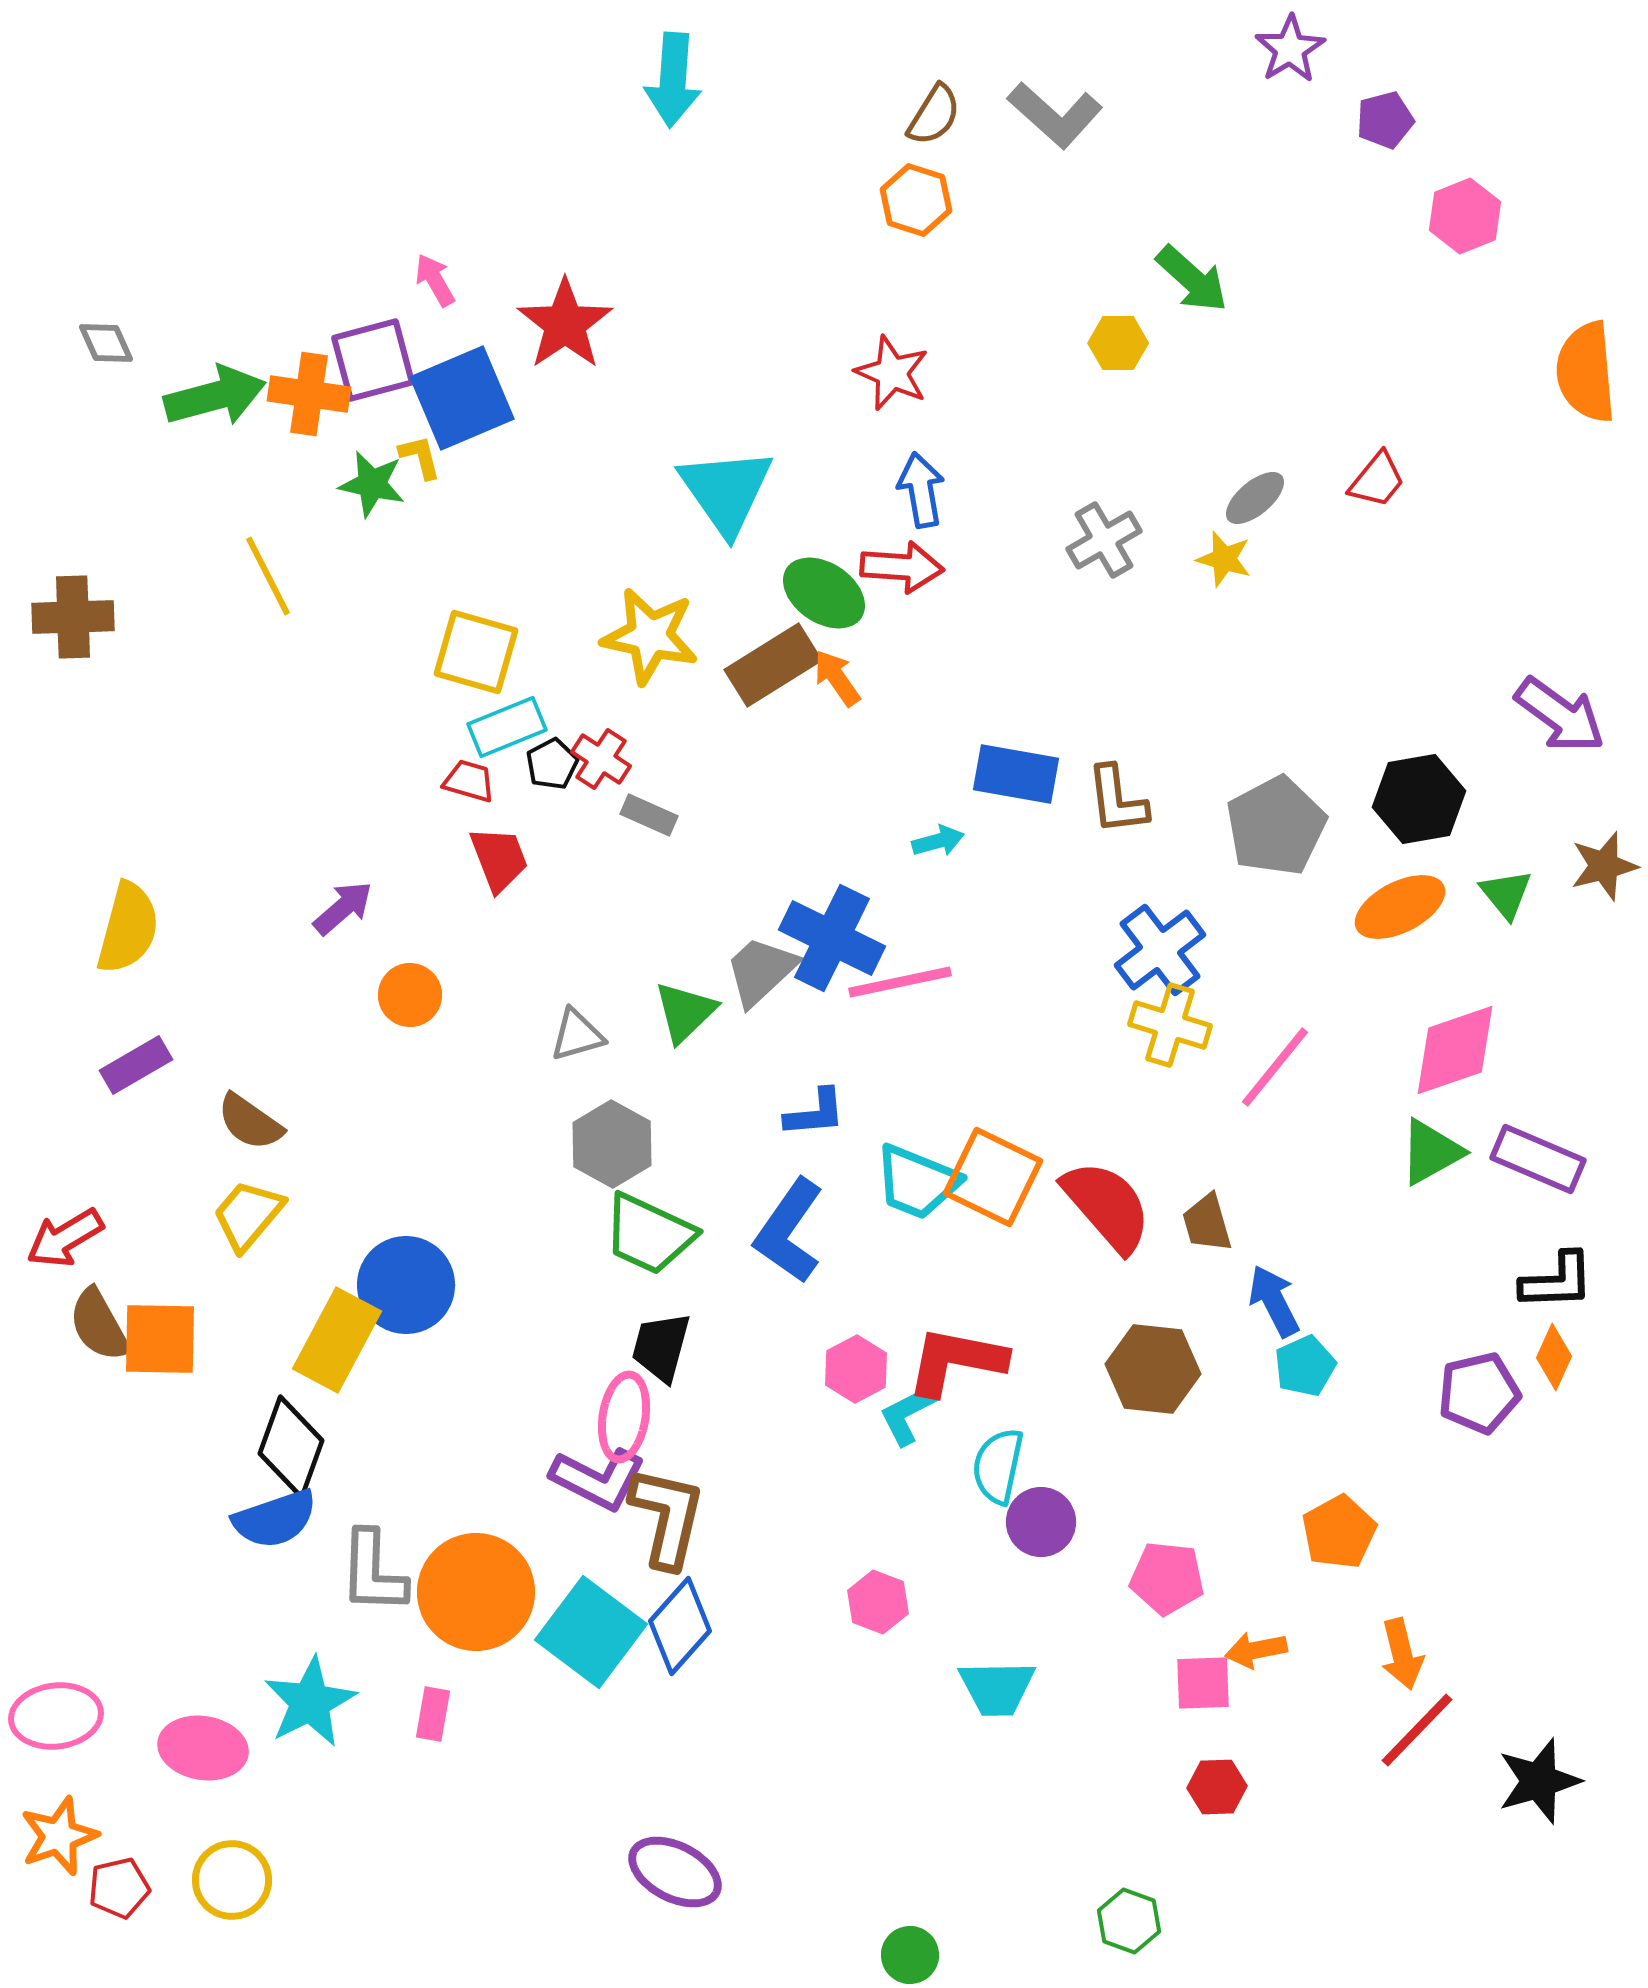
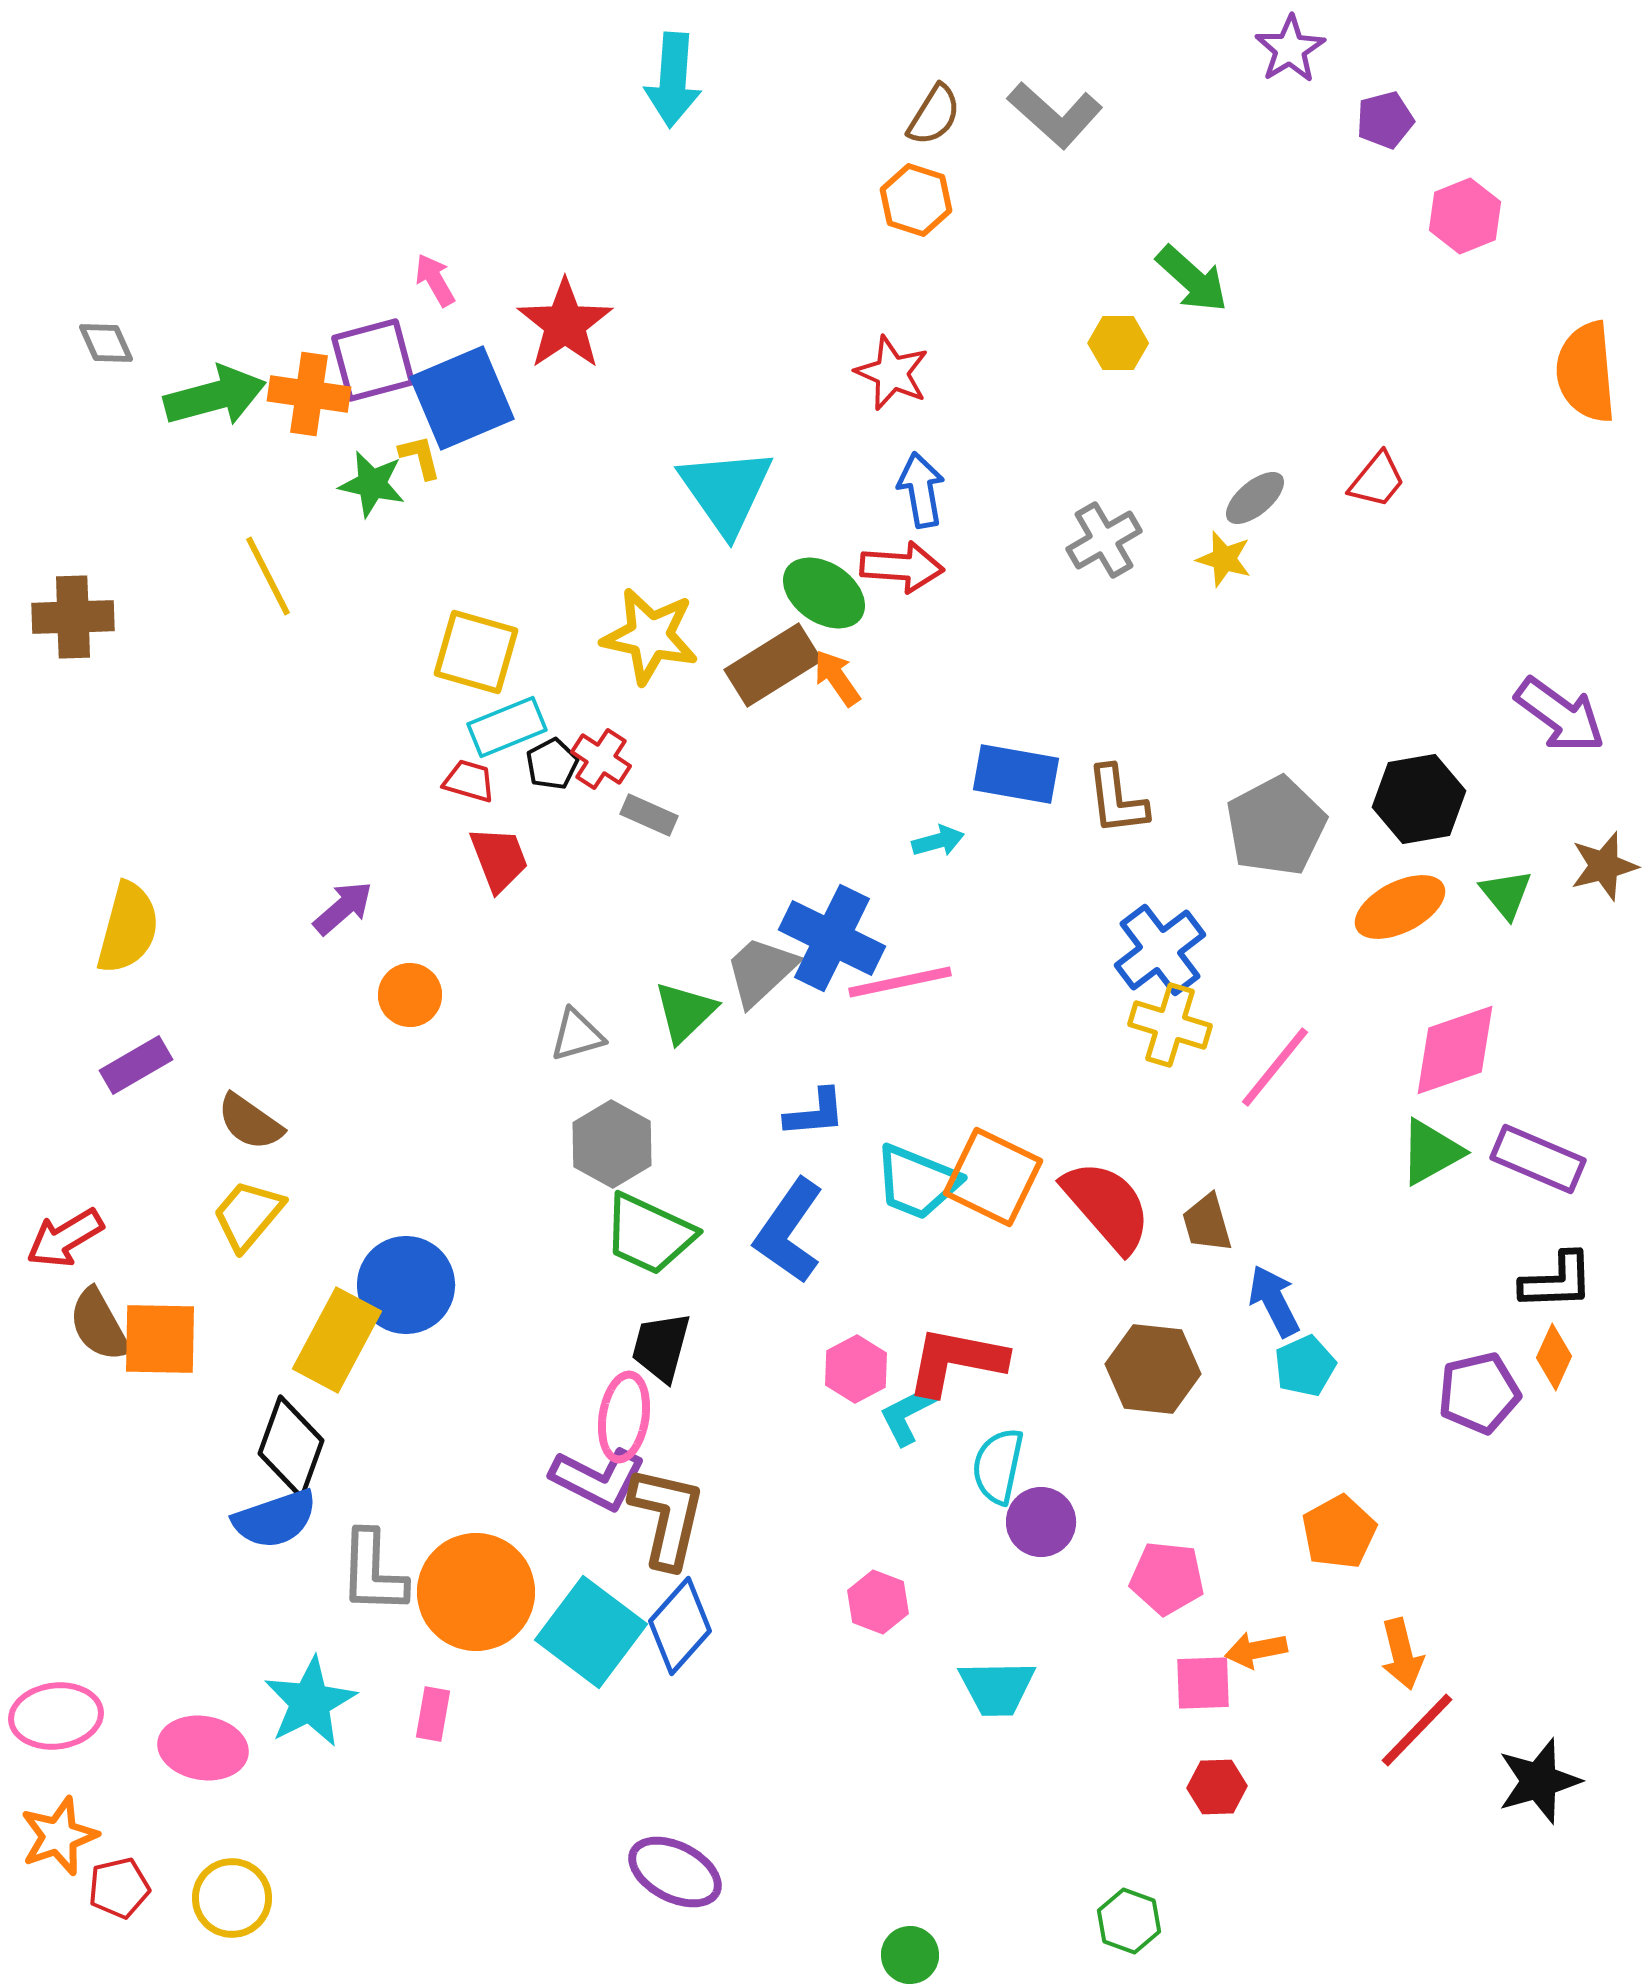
yellow circle at (232, 1880): moved 18 px down
